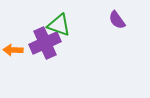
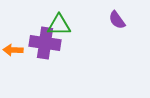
green triangle: rotated 20 degrees counterclockwise
purple cross: rotated 32 degrees clockwise
